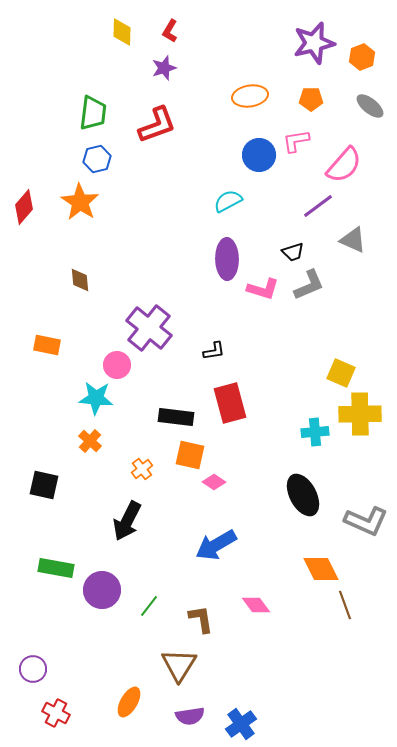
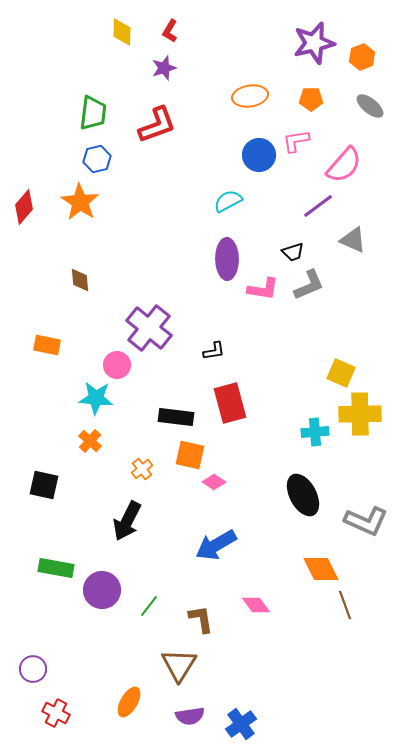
pink L-shape at (263, 289): rotated 8 degrees counterclockwise
